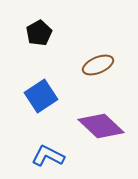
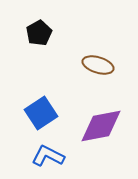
brown ellipse: rotated 40 degrees clockwise
blue square: moved 17 px down
purple diamond: rotated 54 degrees counterclockwise
